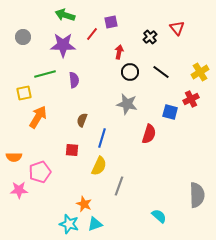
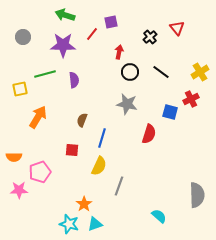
yellow square: moved 4 px left, 4 px up
orange star: rotated 14 degrees clockwise
